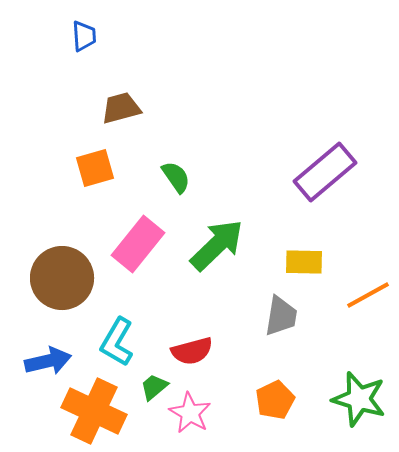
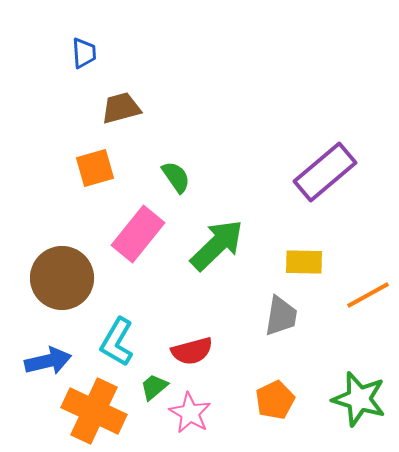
blue trapezoid: moved 17 px down
pink rectangle: moved 10 px up
